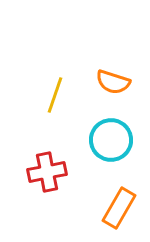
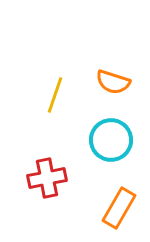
red cross: moved 6 px down
